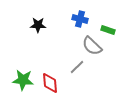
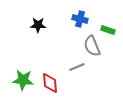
gray semicircle: rotated 25 degrees clockwise
gray line: rotated 21 degrees clockwise
